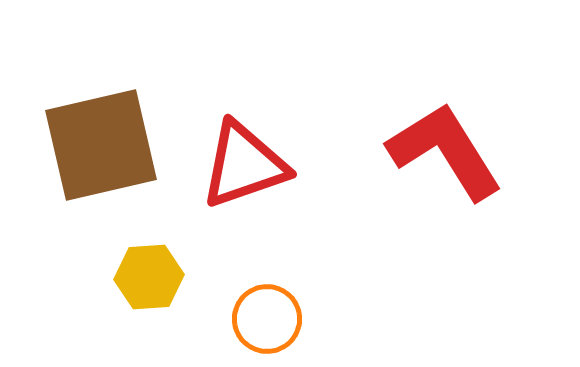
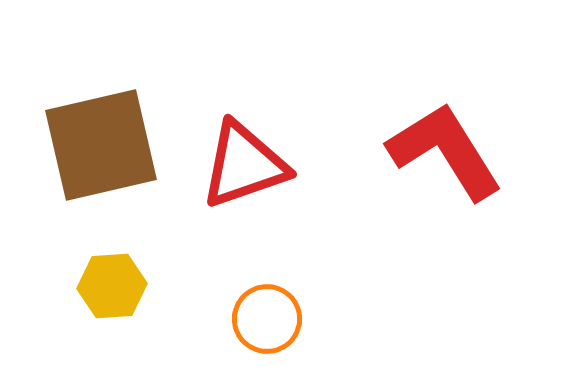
yellow hexagon: moved 37 px left, 9 px down
